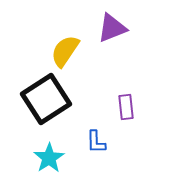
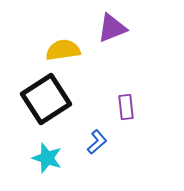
yellow semicircle: moved 2 px left, 1 px up; rotated 48 degrees clockwise
blue L-shape: moved 1 px right; rotated 130 degrees counterclockwise
cyan star: moved 2 px left; rotated 20 degrees counterclockwise
